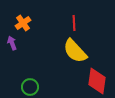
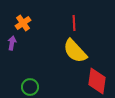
purple arrow: rotated 32 degrees clockwise
